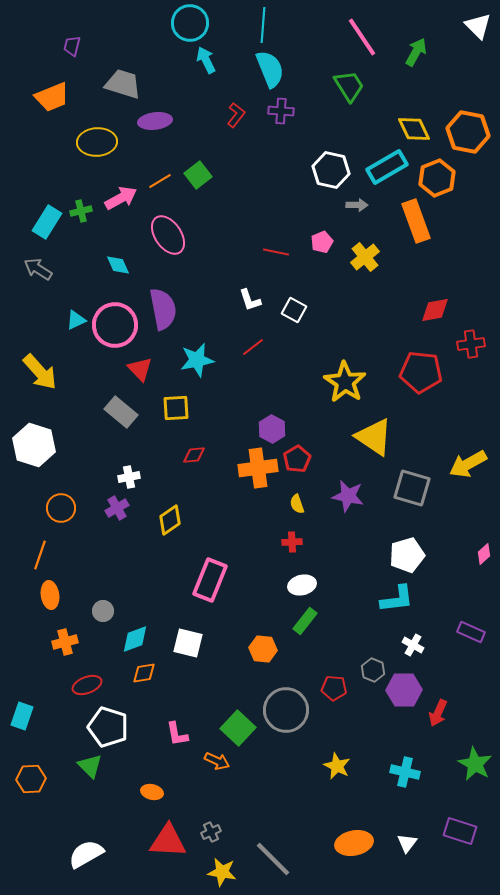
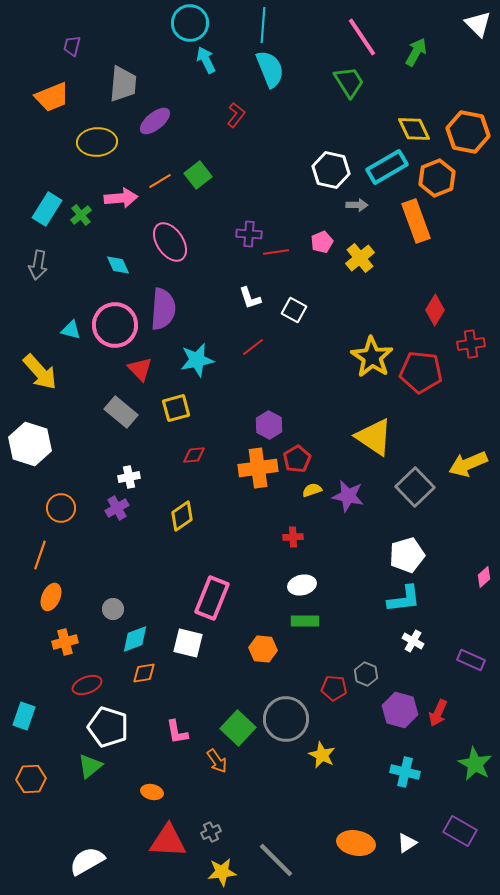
white triangle at (478, 26): moved 2 px up
gray trapezoid at (123, 84): rotated 78 degrees clockwise
green trapezoid at (349, 86): moved 4 px up
purple cross at (281, 111): moved 32 px left, 123 px down
purple ellipse at (155, 121): rotated 32 degrees counterclockwise
pink arrow at (121, 198): rotated 24 degrees clockwise
green cross at (81, 211): moved 4 px down; rotated 25 degrees counterclockwise
cyan rectangle at (47, 222): moved 13 px up
pink ellipse at (168, 235): moved 2 px right, 7 px down
red line at (276, 252): rotated 20 degrees counterclockwise
yellow cross at (365, 257): moved 5 px left, 1 px down
gray arrow at (38, 269): moved 4 px up; rotated 112 degrees counterclockwise
white L-shape at (250, 300): moved 2 px up
purple semicircle at (163, 309): rotated 15 degrees clockwise
red diamond at (435, 310): rotated 48 degrees counterclockwise
cyan triangle at (76, 320): moved 5 px left, 10 px down; rotated 40 degrees clockwise
yellow star at (345, 382): moved 27 px right, 25 px up
yellow square at (176, 408): rotated 12 degrees counterclockwise
purple hexagon at (272, 429): moved 3 px left, 4 px up
white hexagon at (34, 445): moved 4 px left, 1 px up
yellow arrow at (468, 464): rotated 6 degrees clockwise
gray square at (412, 488): moved 3 px right, 1 px up; rotated 30 degrees clockwise
yellow semicircle at (297, 504): moved 15 px right, 14 px up; rotated 90 degrees clockwise
yellow diamond at (170, 520): moved 12 px right, 4 px up
red cross at (292, 542): moved 1 px right, 5 px up
pink diamond at (484, 554): moved 23 px down
pink rectangle at (210, 580): moved 2 px right, 18 px down
orange ellipse at (50, 595): moved 1 px right, 2 px down; rotated 32 degrees clockwise
cyan L-shape at (397, 599): moved 7 px right
gray circle at (103, 611): moved 10 px right, 2 px up
green rectangle at (305, 621): rotated 52 degrees clockwise
purple rectangle at (471, 632): moved 28 px down
white cross at (413, 645): moved 4 px up
gray hexagon at (373, 670): moved 7 px left, 4 px down
purple hexagon at (404, 690): moved 4 px left, 20 px down; rotated 16 degrees clockwise
gray circle at (286, 710): moved 9 px down
cyan rectangle at (22, 716): moved 2 px right
pink L-shape at (177, 734): moved 2 px up
orange arrow at (217, 761): rotated 30 degrees clockwise
green triangle at (90, 766): rotated 36 degrees clockwise
yellow star at (337, 766): moved 15 px left, 11 px up
purple rectangle at (460, 831): rotated 12 degrees clockwise
orange ellipse at (354, 843): moved 2 px right; rotated 21 degrees clockwise
white triangle at (407, 843): rotated 20 degrees clockwise
white semicircle at (86, 854): moved 1 px right, 7 px down
gray line at (273, 859): moved 3 px right, 1 px down
yellow star at (222, 872): rotated 16 degrees counterclockwise
